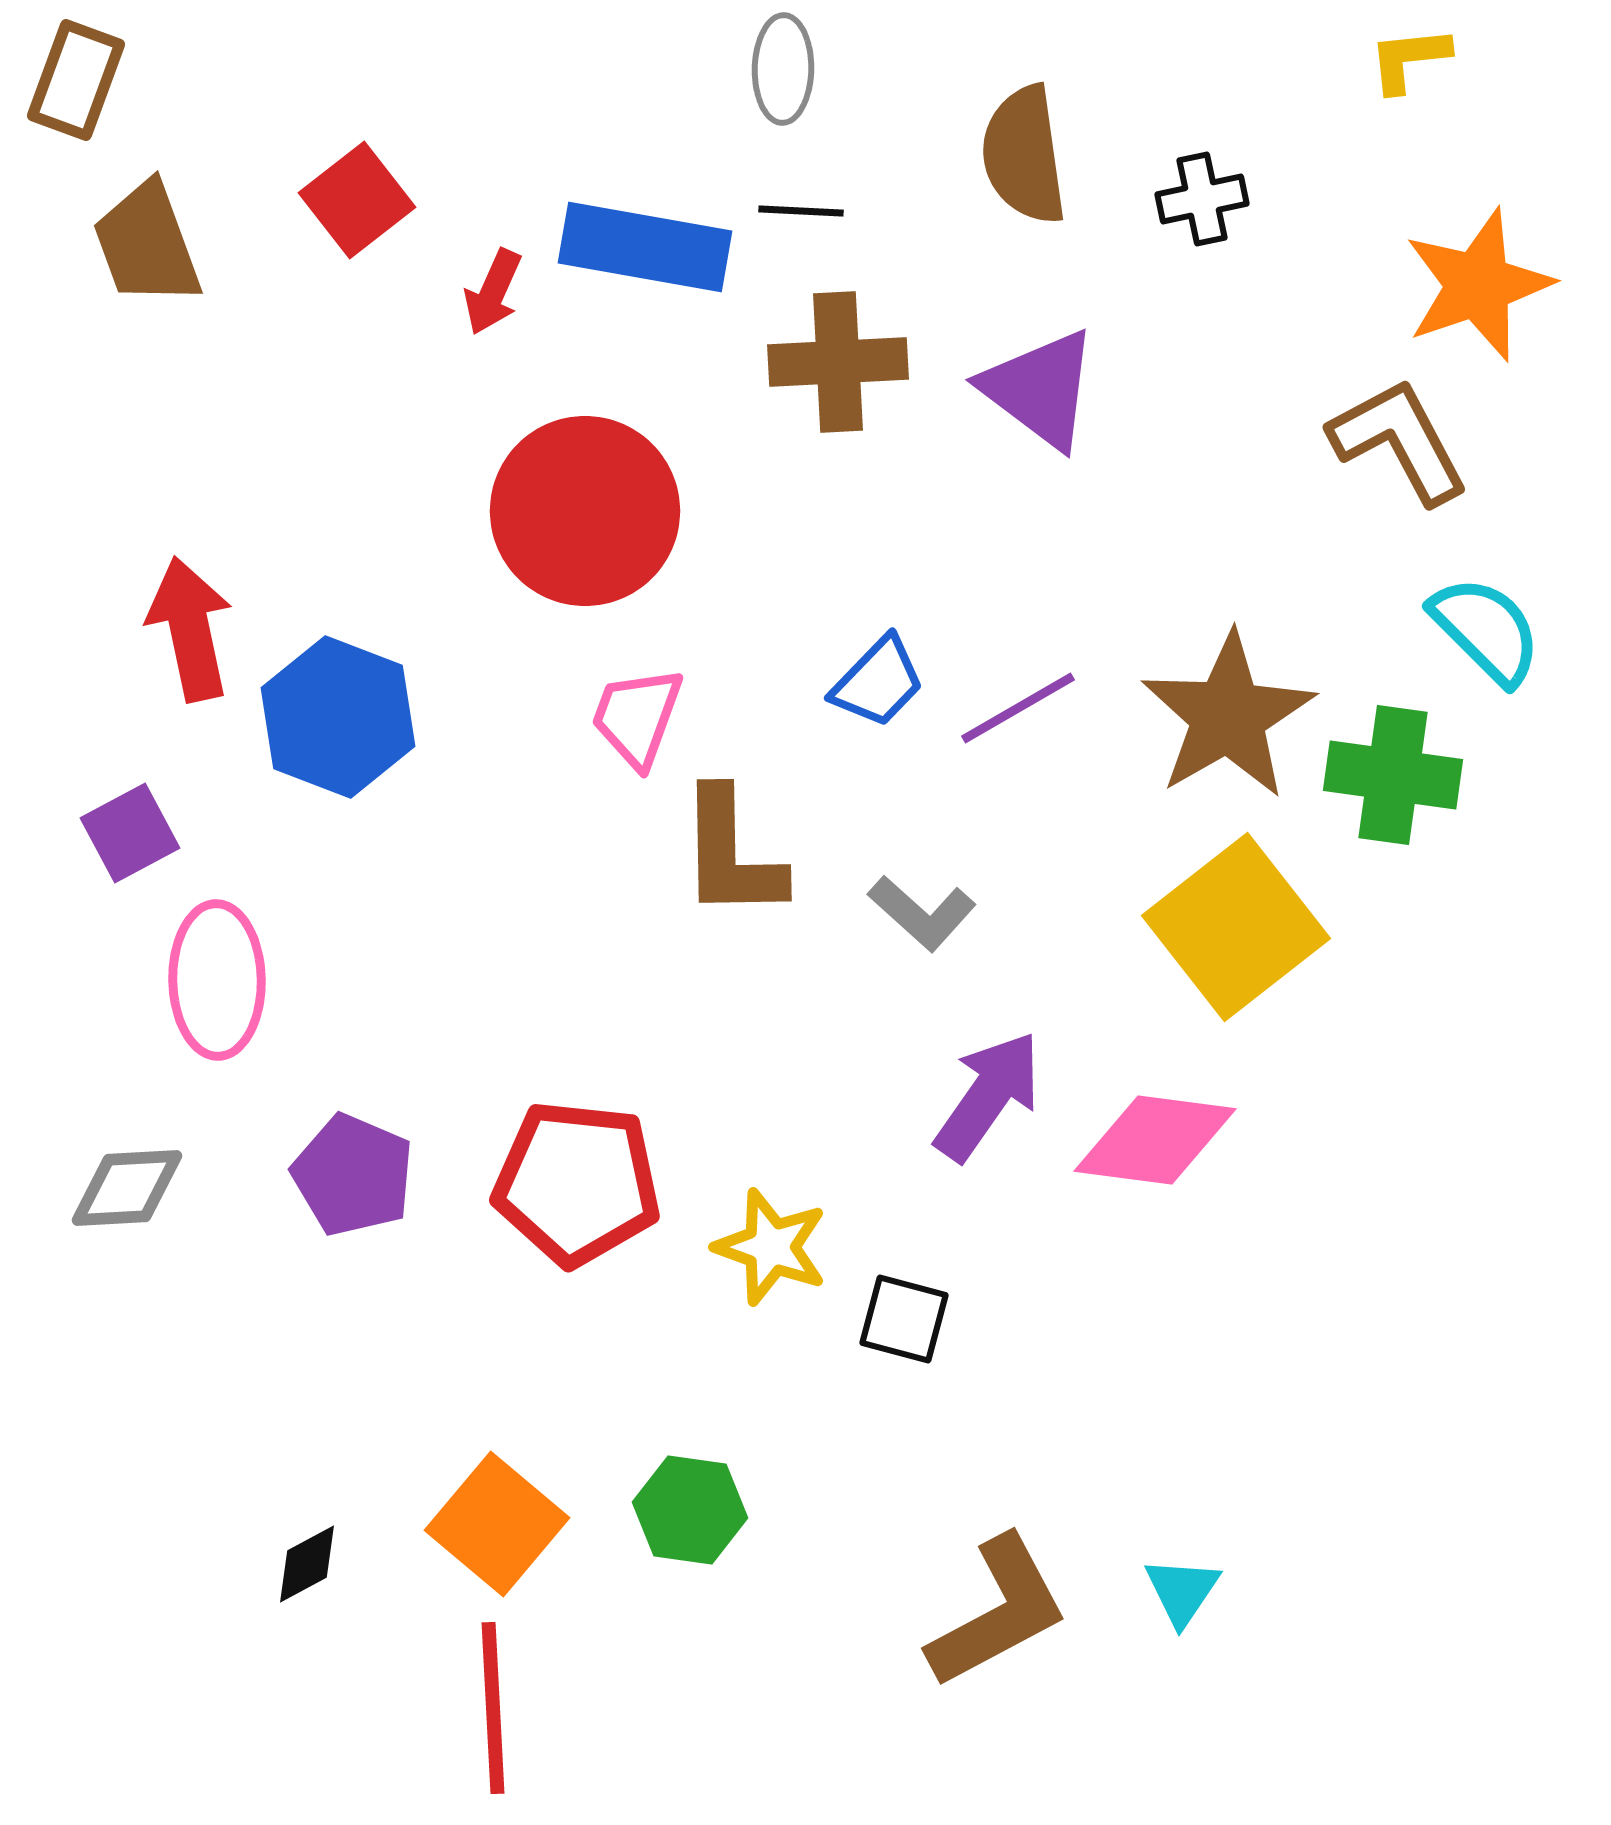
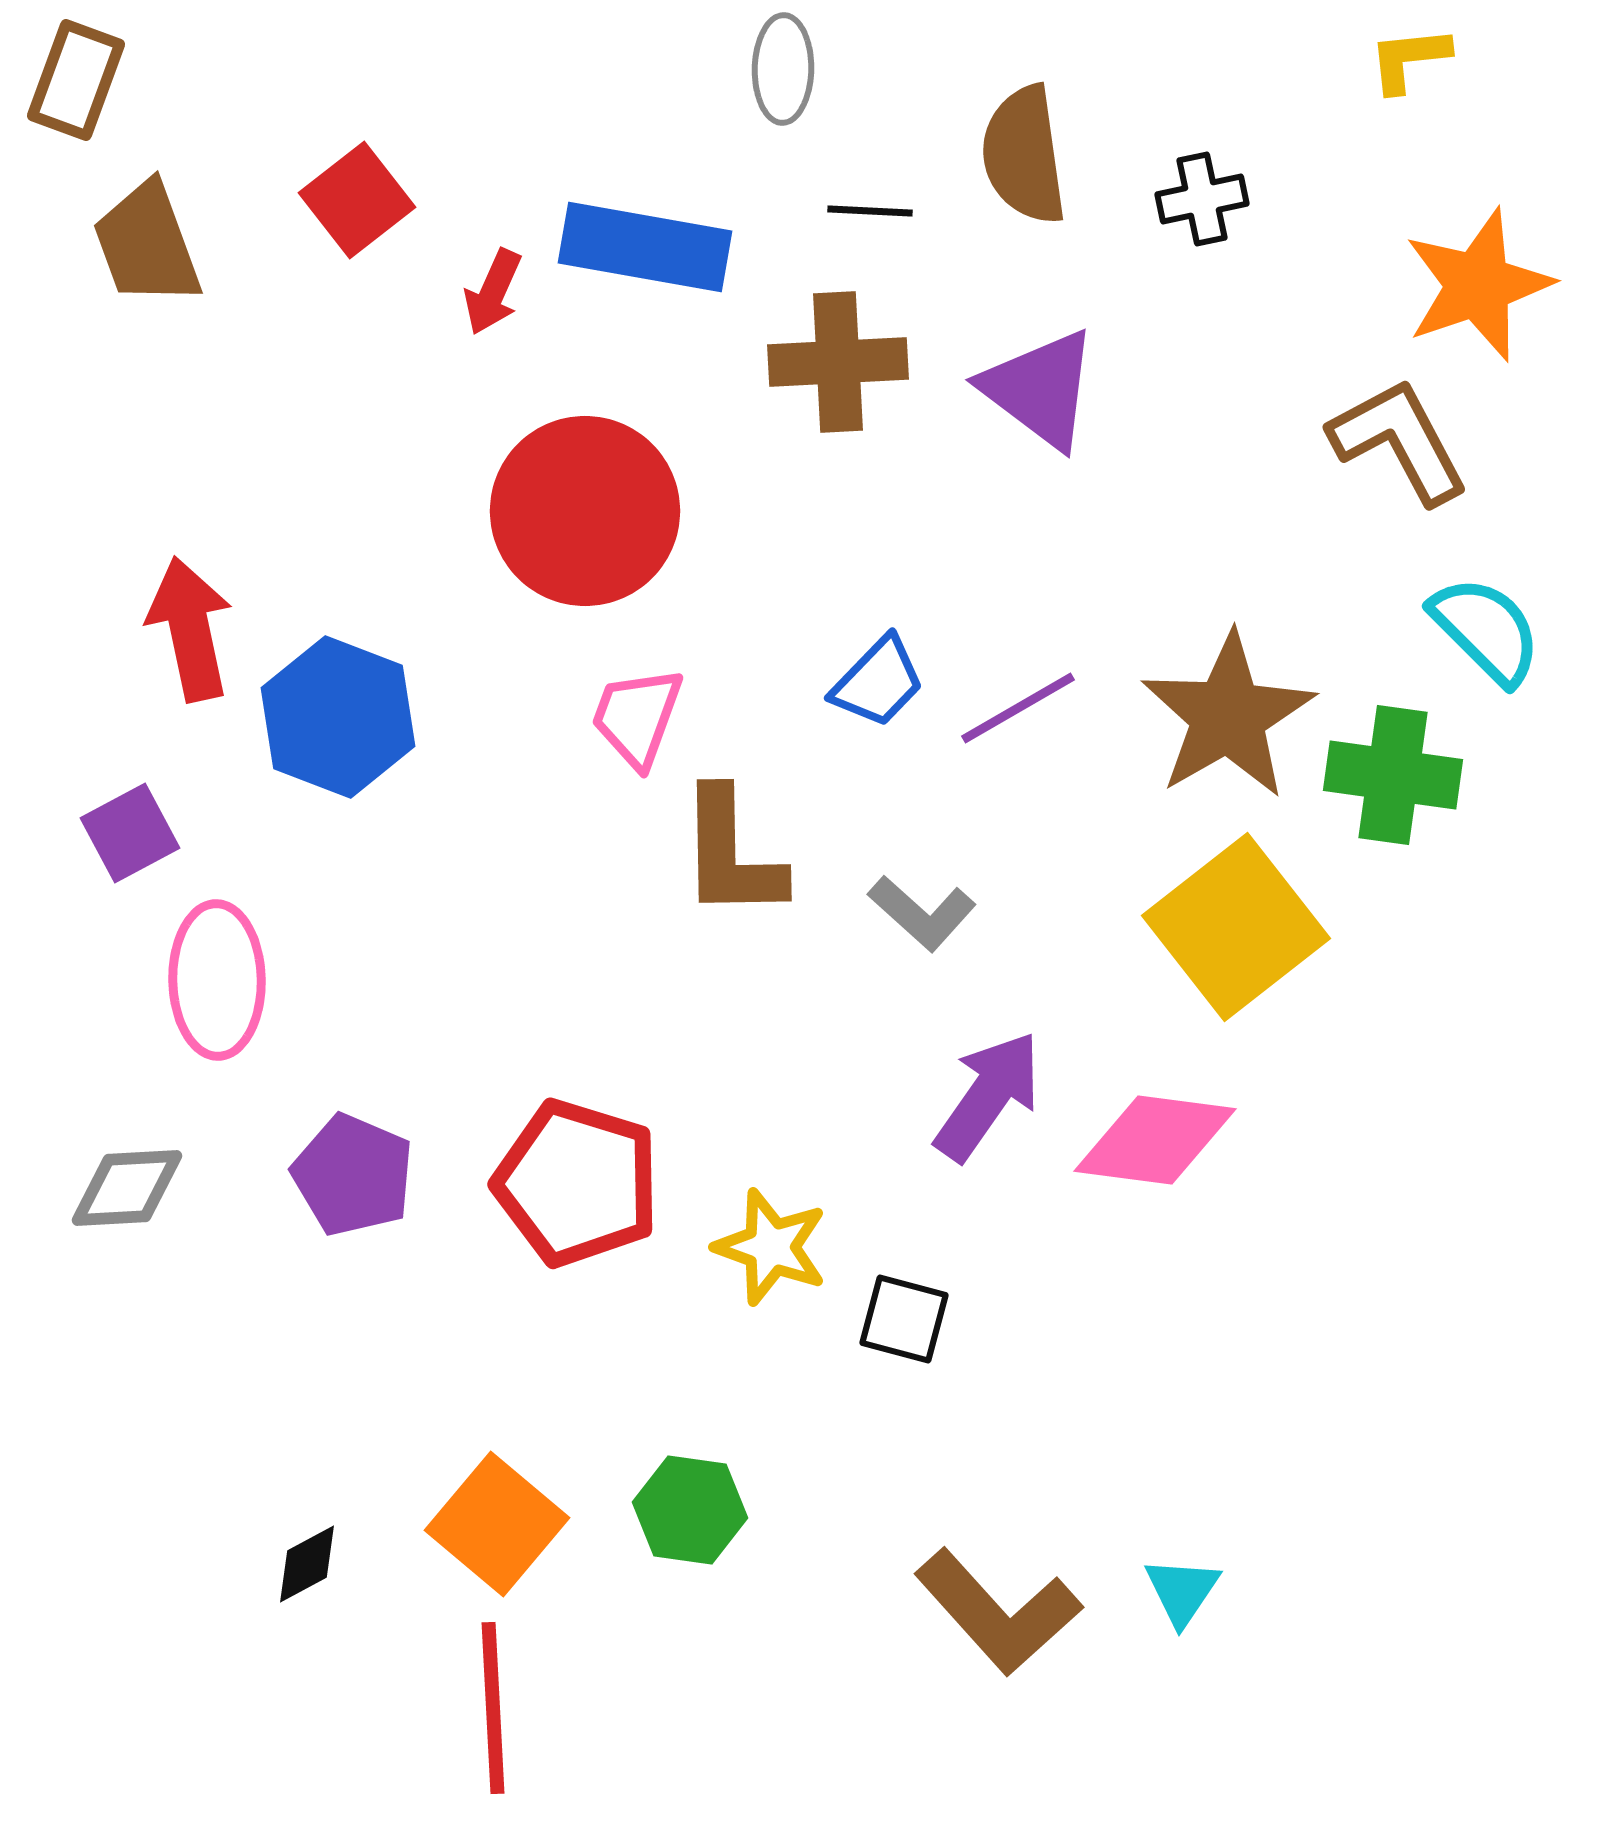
black line at (801, 211): moved 69 px right
red pentagon at (577, 1183): rotated 11 degrees clockwise
brown L-shape at (998, 1612): rotated 76 degrees clockwise
